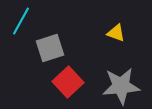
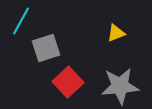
yellow triangle: rotated 42 degrees counterclockwise
gray square: moved 4 px left
gray star: moved 1 px left
